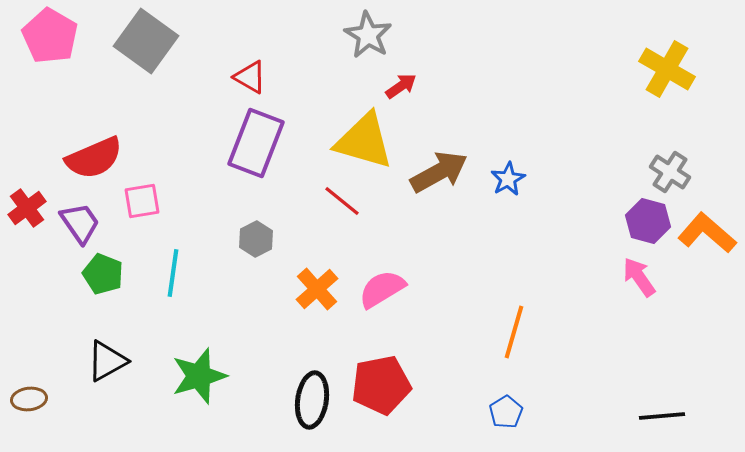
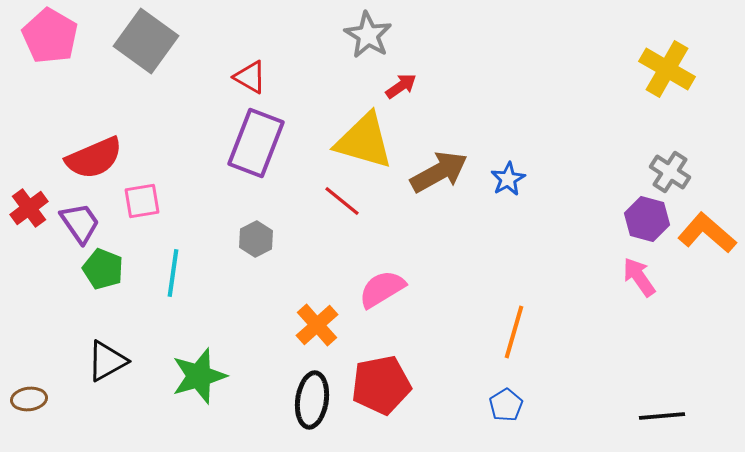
red cross: moved 2 px right
purple hexagon: moved 1 px left, 2 px up
green pentagon: moved 5 px up
orange cross: moved 36 px down
blue pentagon: moved 7 px up
